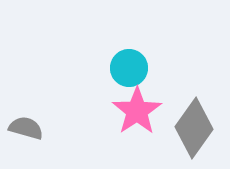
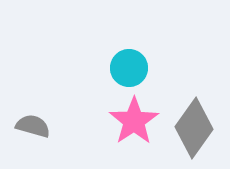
pink star: moved 3 px left, 10 px down
gray semicircle: moved 7 px right, 2 px up
